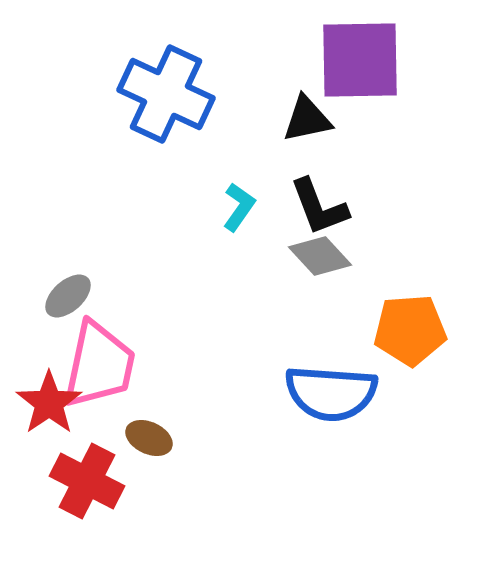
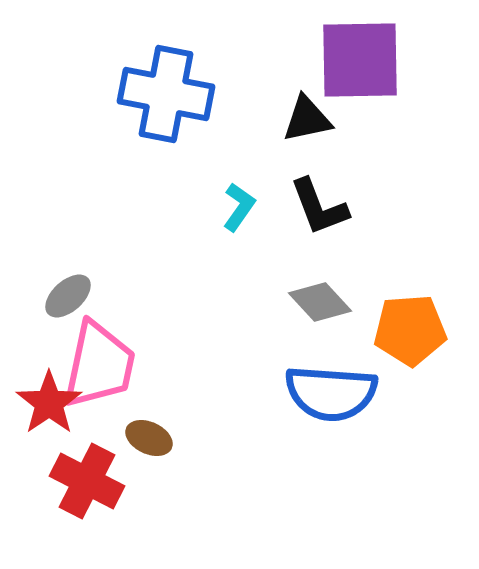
blue cross: rotated 14 degrees counterclockwise
gray diamond: moved 46 px down
